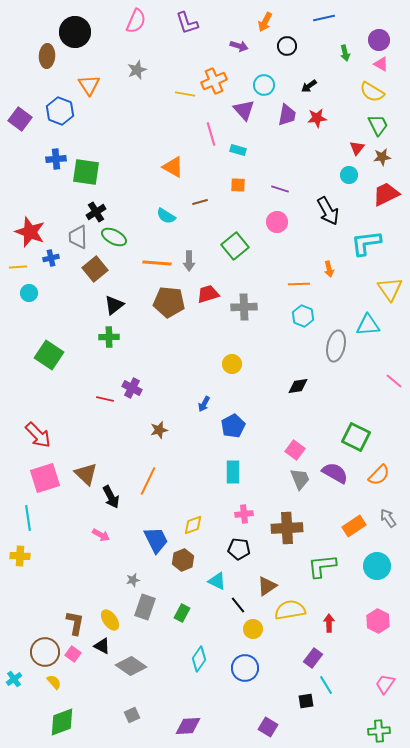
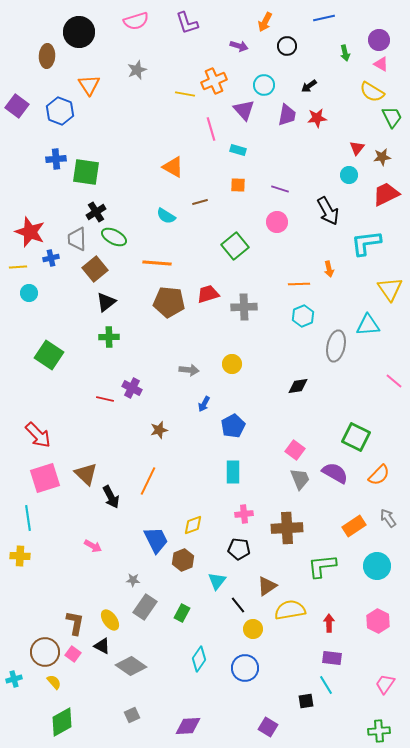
pink semicircle at (136, 21): rotated 50 degrees clockwise
black circle at (75, 32): moved 4 px right
purple square at (20, 119): moved 3 px left, 13 px up
green trapezoid at (378, 125): moved 14 px right, 8 px up
pink line at (211, 134): moved 5 px up
gray trapezoid at (78, 237): moved 1 px left, 2 px down
gray arrow at (189, 261): moved 109 px down; rotated 84 degrees counterclockwise
black triangle at (114, 305): moved 8 px left, 3 px up
cyan hexagon at (303, 316): rotated 15 degrees clockwise
pink arrow at (101, 535): moved 8 px left, 11 px down
gray star at (133, 580): rotated 16 degrees clockwise
cyan triangle at (217, 581): rotated 42 degrees clockwise
gray rectangle at (145, 607): rotated 15 degrees clockwise
purple rectangle at (313, 658): moved 19 px right; rotated 60 degrees clockwise
cyan cross at (14, 679): rotated 21 degrees clockwise
green diamond at (62, 722): rotated 8 degrees counterclockwise
